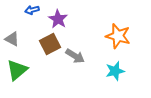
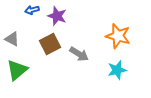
purple star: moved 1 px left, 3 px up; rotated 12 degrees counterclockwise
gray arrow: moved 4 px right, 2 px up
cyan star: moved 2 px right, 1 px up
